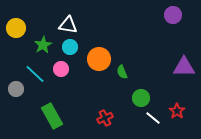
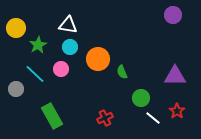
green star: moved 5 px left
orange circle: moved 1 px left
purple triangle: moved 9 px left, 9 px down
